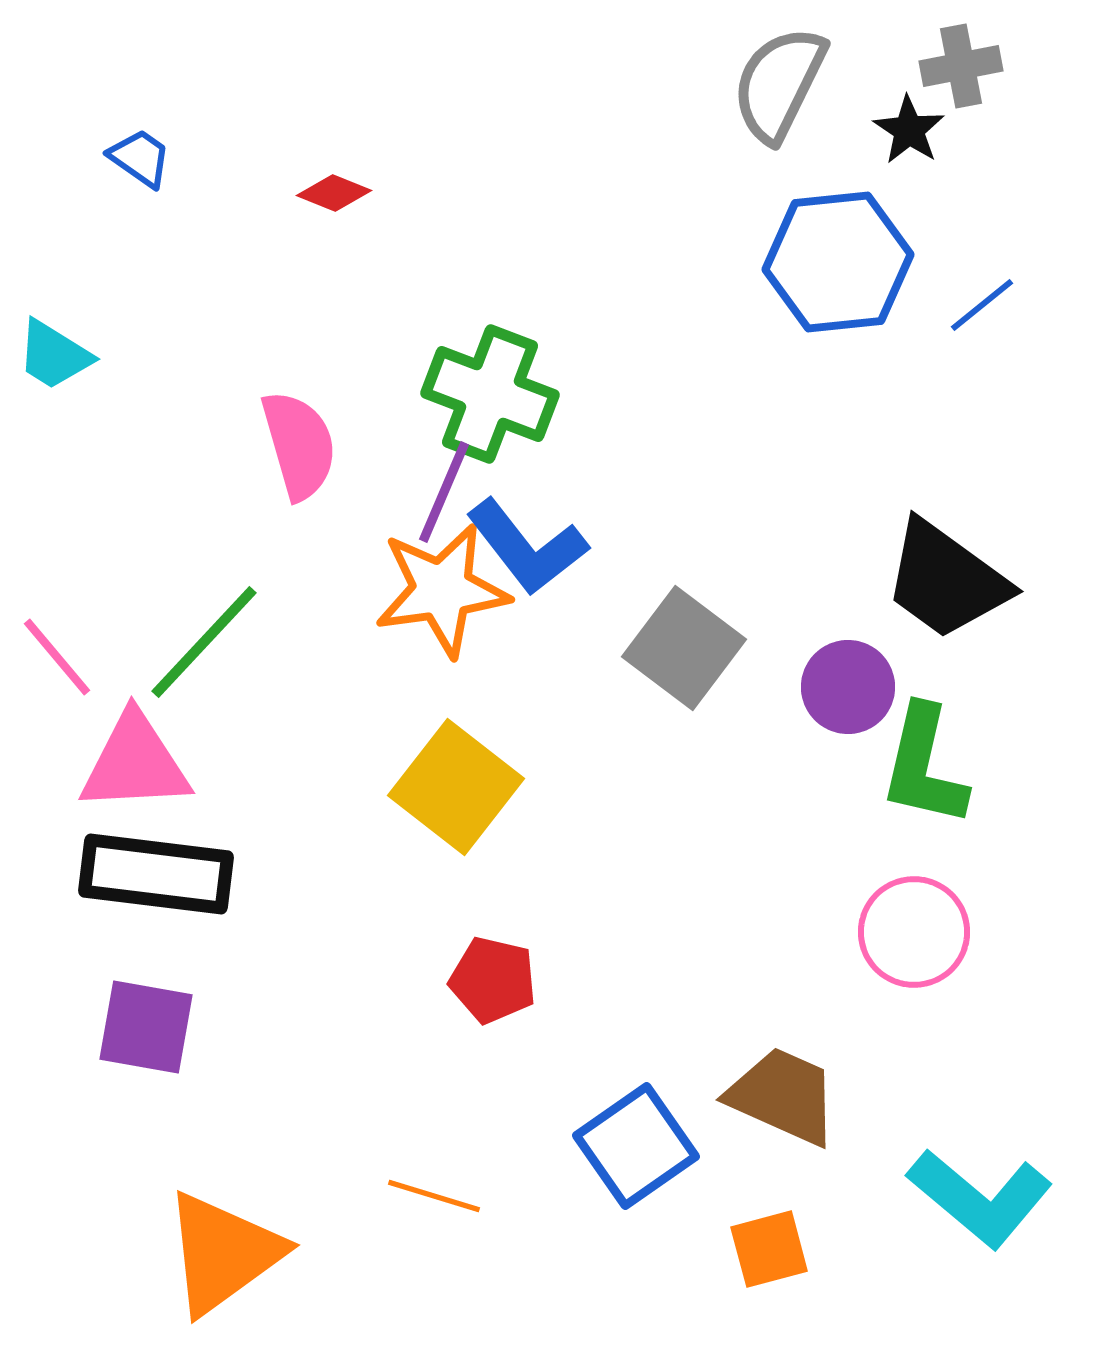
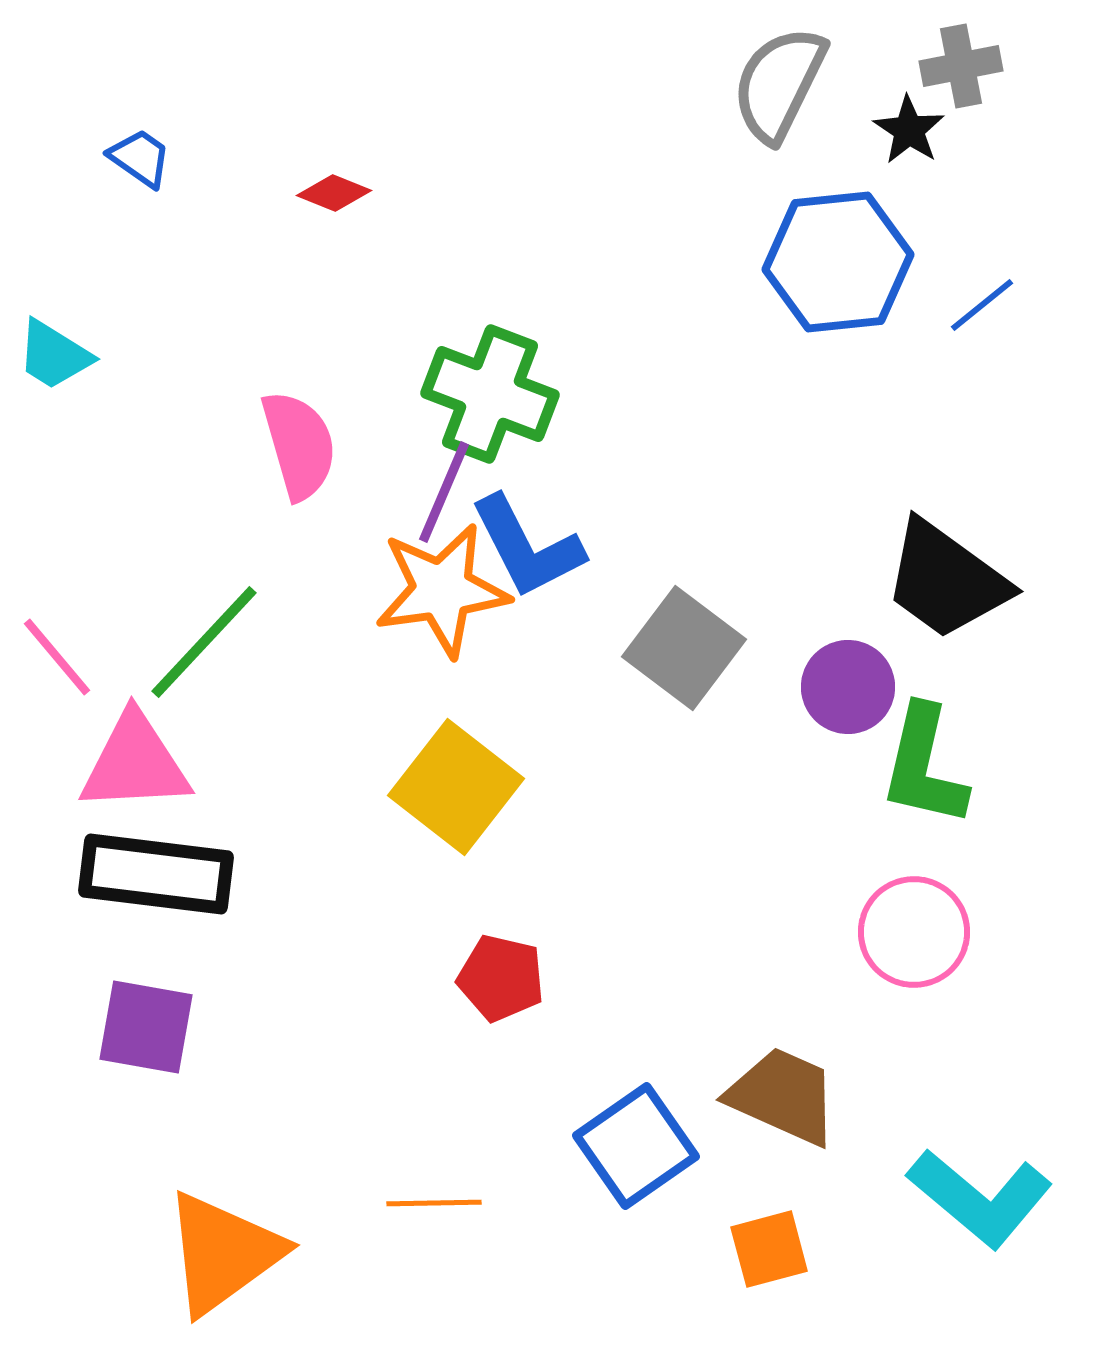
blue L-shape: rotated 11 degrees clockwise
red pentagon: moved 8 px right, 2 px up
orange line: moved 7 px down; rotated 18 degrees counterclockwise
